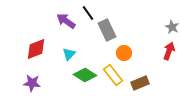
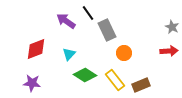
red arrow: rotated 66 degrees clockwise
yellow rectangle: moved 2 px right, 5 px down
brown rectangle: moved 1 px right, 2 px down
